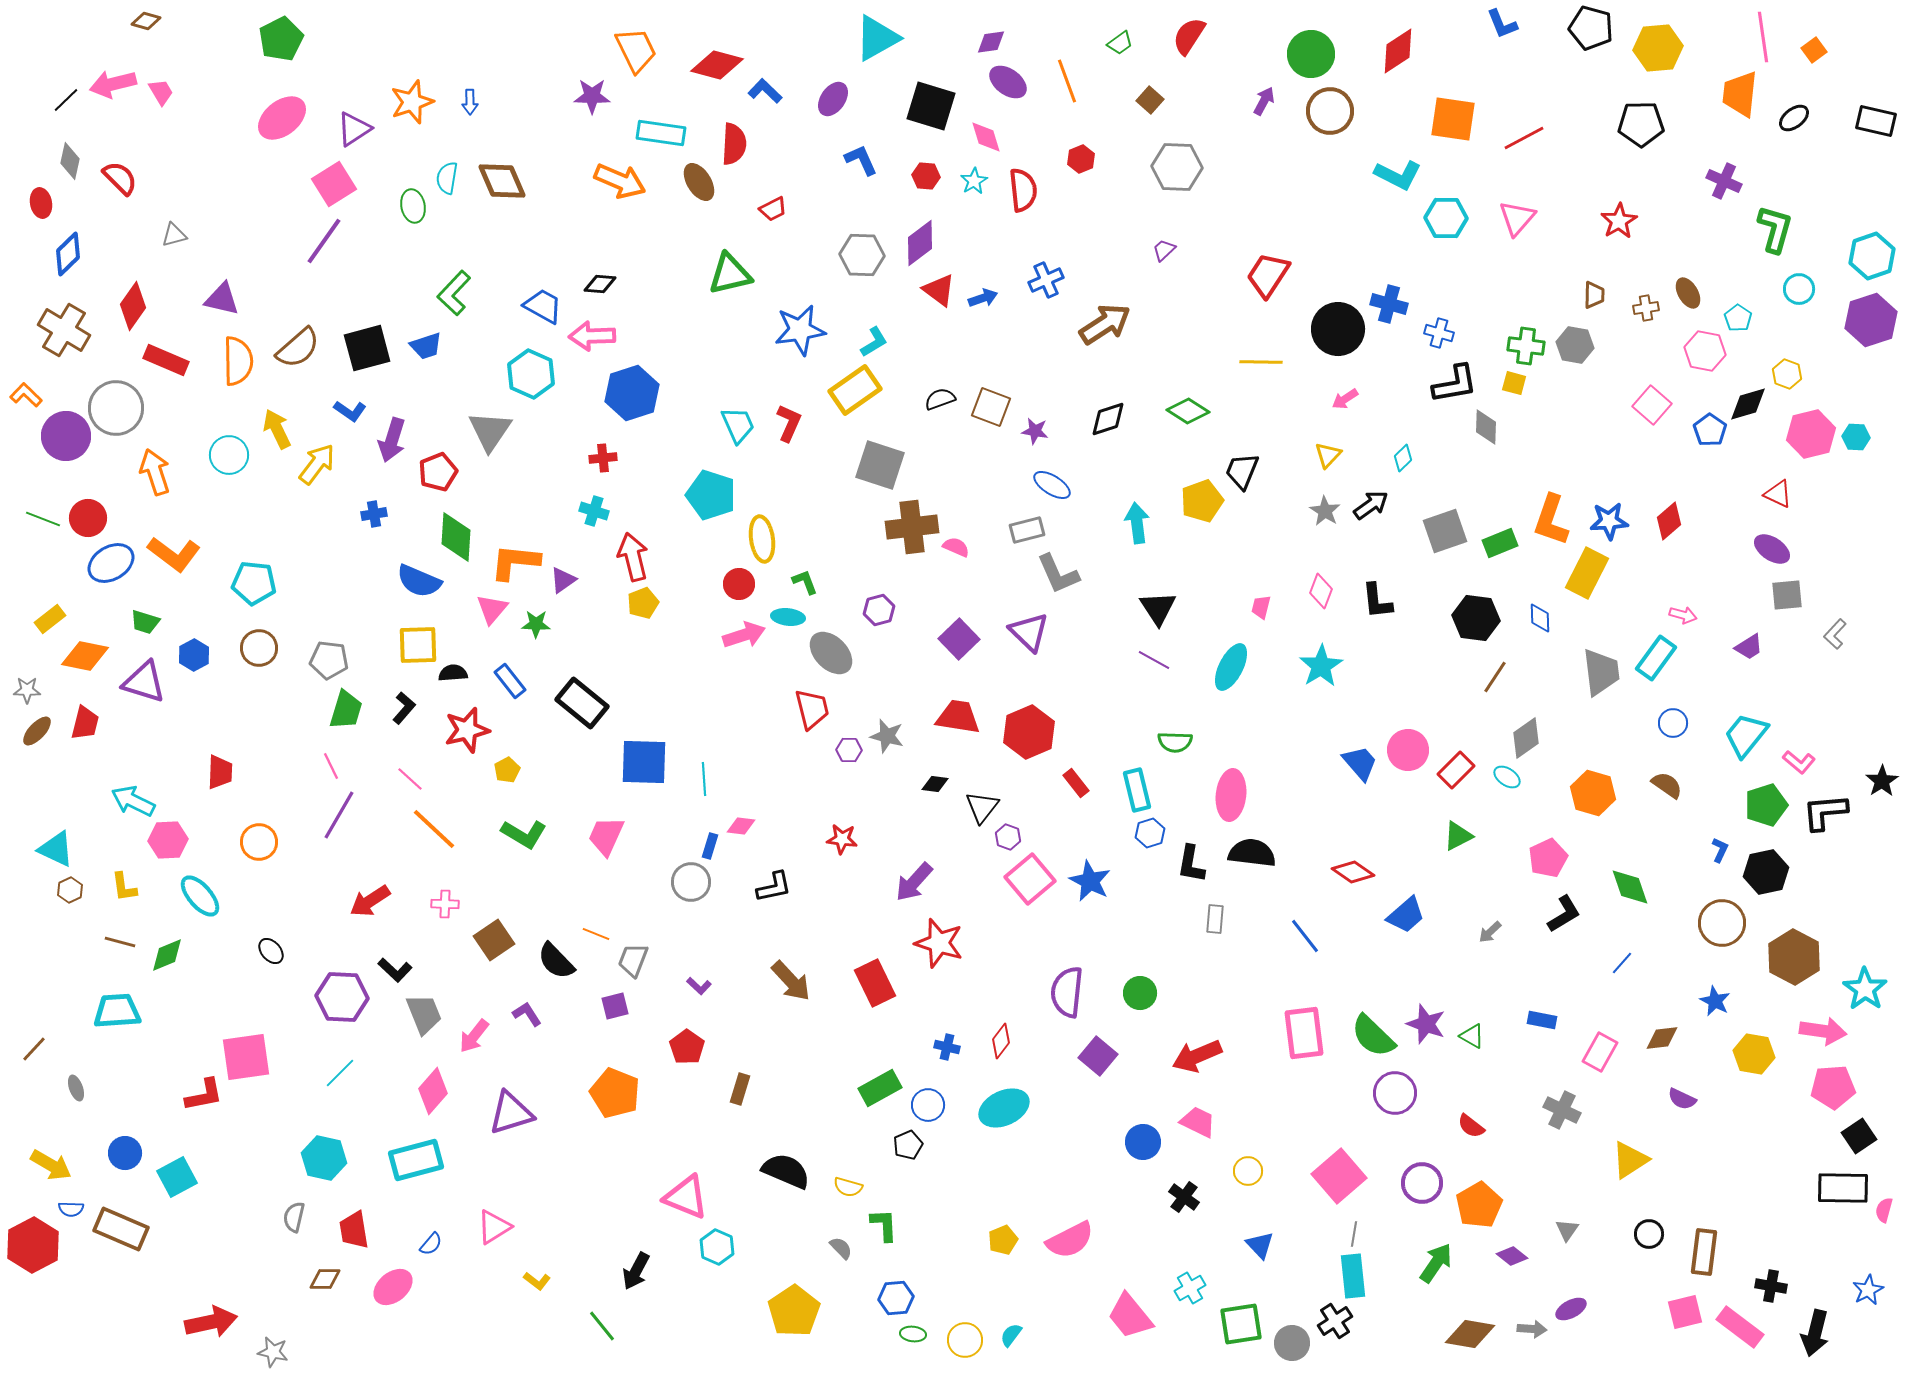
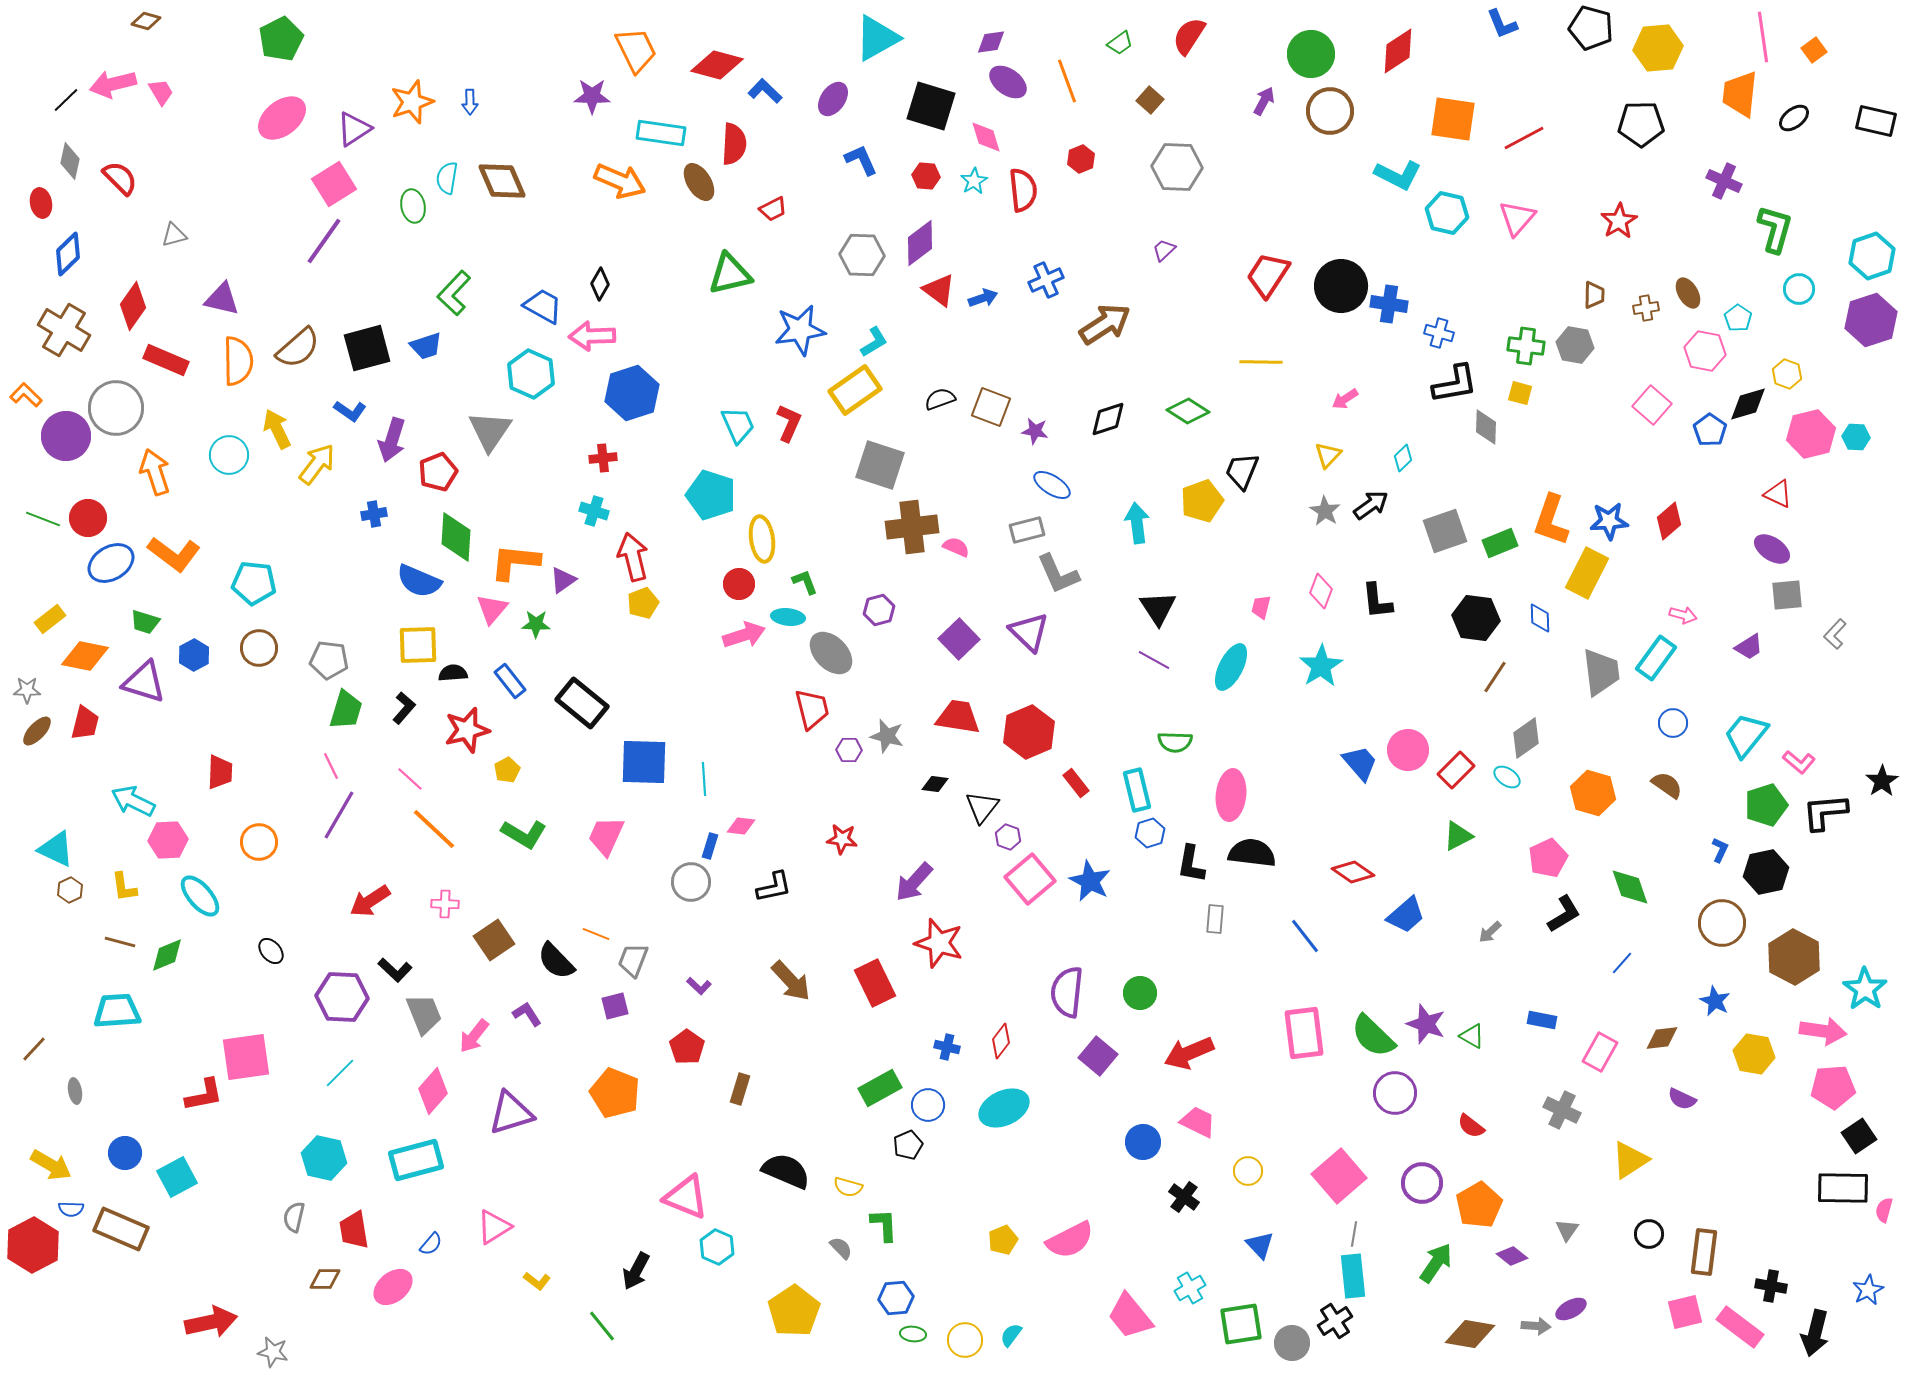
cyan hexagon at (1446, 218): moved 1 px right, 5 px up; rotated 12 degrees clockwise
black diamond at (600, 284): rotated 64 degrees counterclockwise
blue cross at (1389, 304): rotated 6 degrees counterclockwise
black circle at (1338, 329): moved 3 px right, 43 px up
yellow square at (1514, 383): moved 6 px right, 10 px down
red arrow at (1197, 1056): moved 8 px left, 3 px up
gray ellipse at (76, 1088): moved 1 px left, 3 px down; rotated 10 degrees clockwise
gray arrow at (1532, 1329): moved 4 px right, 3 px up
